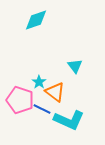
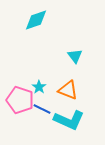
cyan triangle: moved 10 px up
cyan star: moved 5 px down
orange triangle: moved 13 px right, 2 px up; rotated 15 degrees counterclockwise
